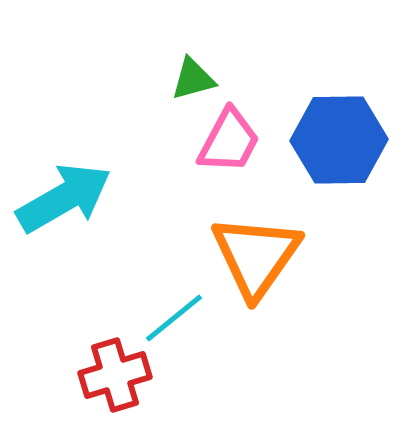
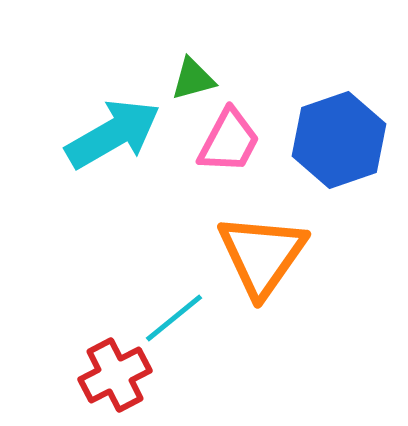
blue hexagon: rotated 18 degrees counterclockwise
cyan arrow: moved 49 px right, 64 px up
orange triangle: moved 6 px right, 1 px up
red cross: rotated 10 degrees counterclockwise
